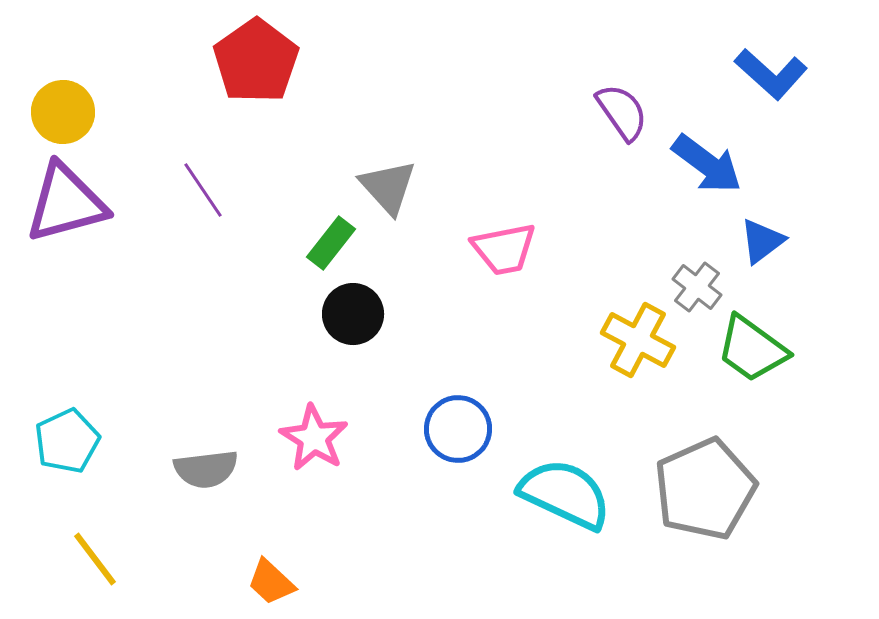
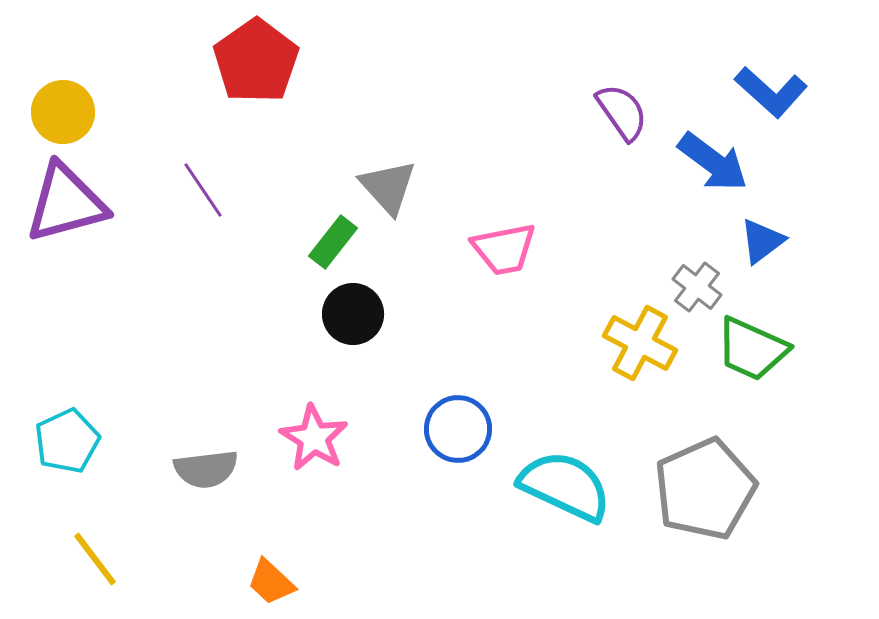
blue L-shape: moved 18 px down
blue arrow: moved 6 px right, 2 px up
green rectangle: moved 2 px right, 1 px up
yellow cross: moved 2 px right, 3 px down
green trapezoid: rotated 12 degrees counterclockwise
cyan semicircle: moved 8 px up
